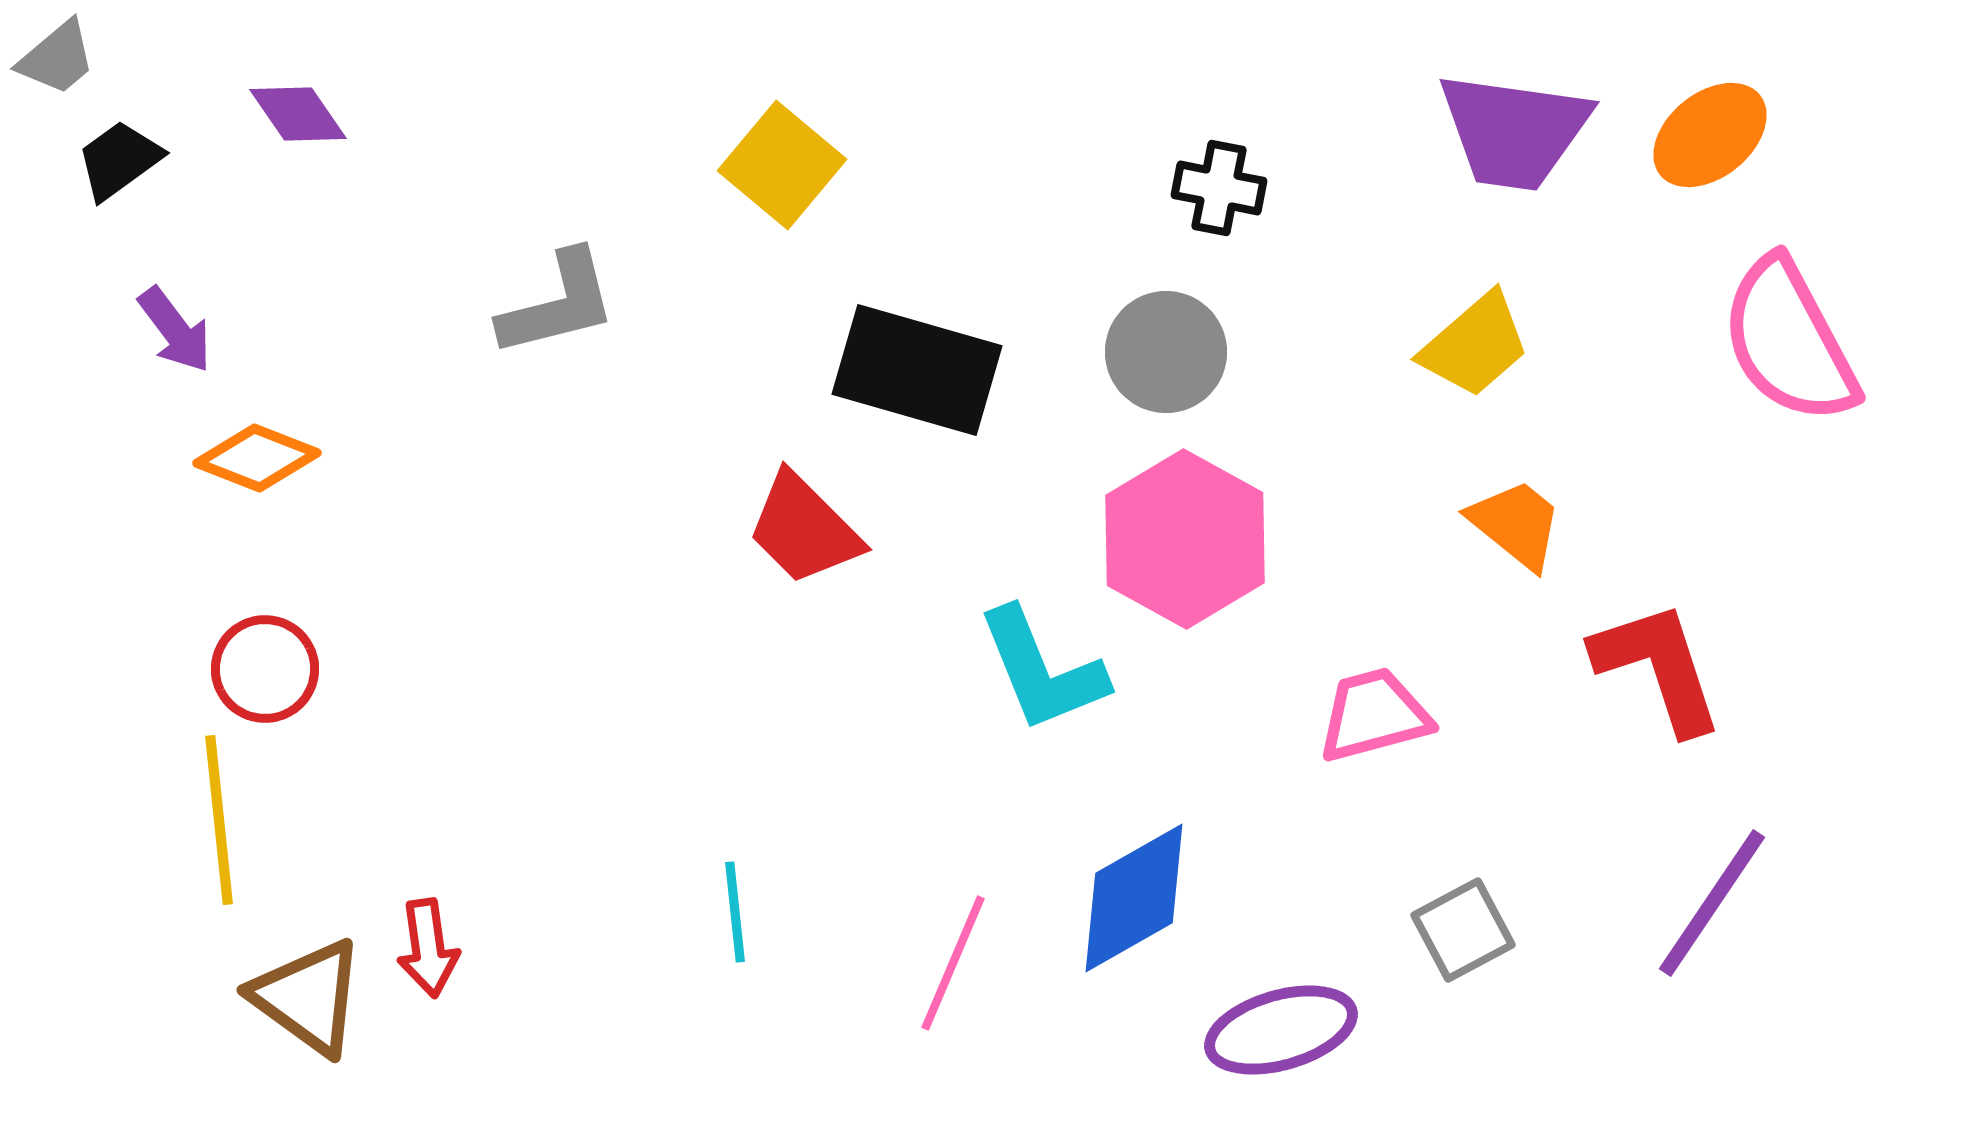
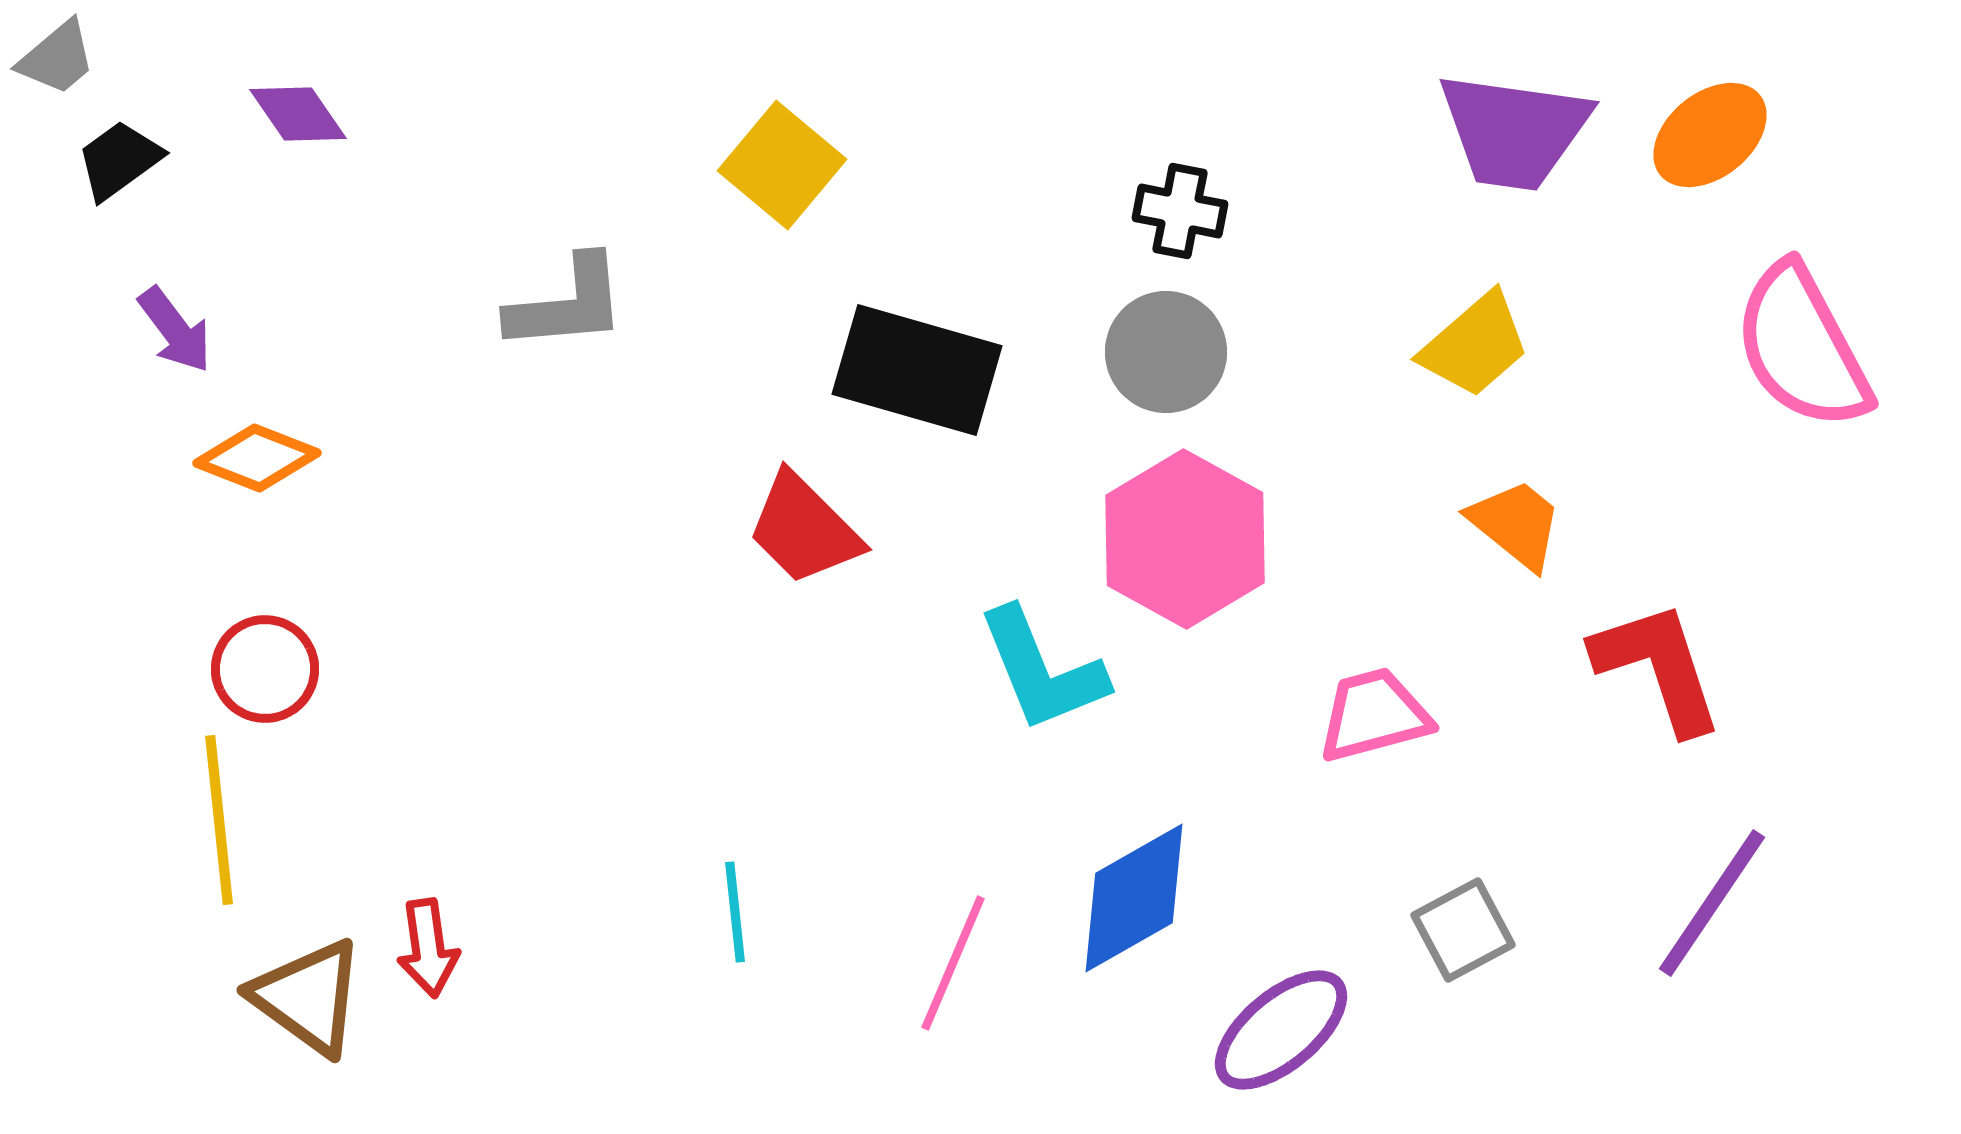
black cross: moved 39 px left, 23 px down
gray L-shape: moved 9 px right; rotated 9 degrees clockwise
pink semicircle: moved 13 px right, 6 px down
purple ellipse: rotated 24 degrees counterclockwise
